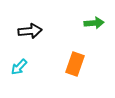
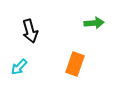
black arrow: rotated 80 degrees clockwise
